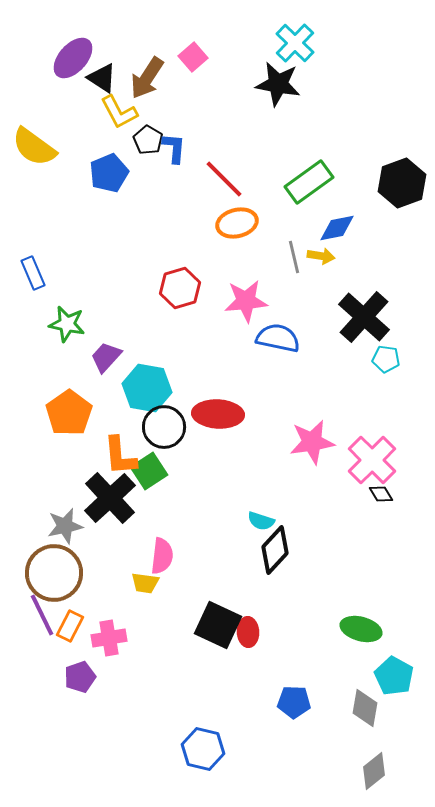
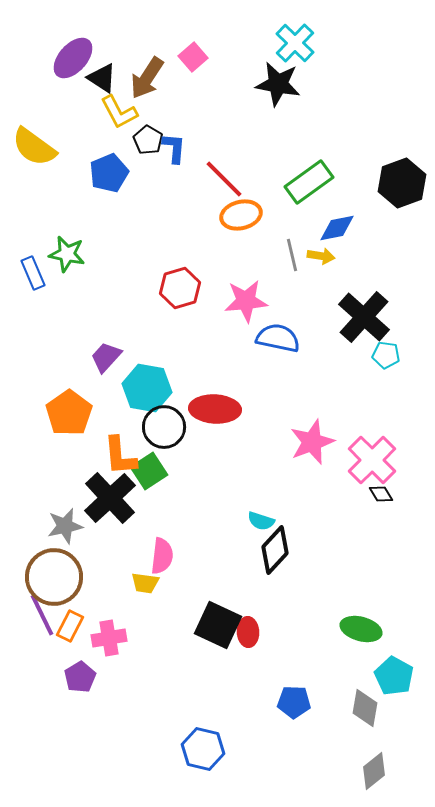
orange ellipse at (237, 223): moved 4 px right, 8 px up
gray line at (294, 257): moved 2 px left, 2 px up
green star at (67, 324): moved 70 px up
cyan pentagon at (386, 359): moved 4 px up
red ellipse at (218, 414): moved 3 px left, 5 px up
pink star at (312, 442): rotated 12 degrees counterclockwise
brown circle at (54, 573): moved 4 px down
purple pentagon at (80, 677): rotated 12 degrees counterclockwise
